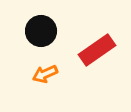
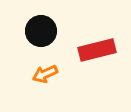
red rectangle: rotated 21 degrees clockwise
